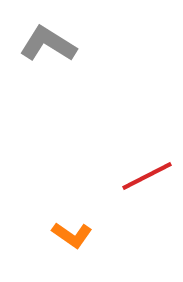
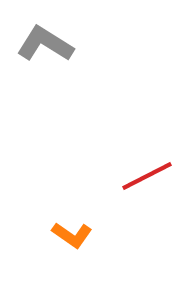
gray L-shape: moved 3 px left
